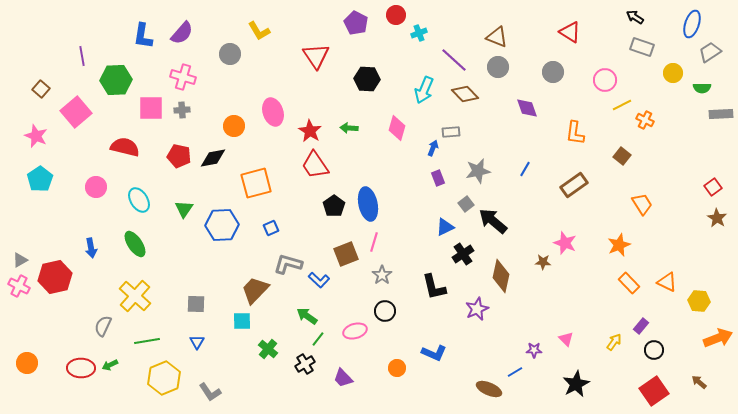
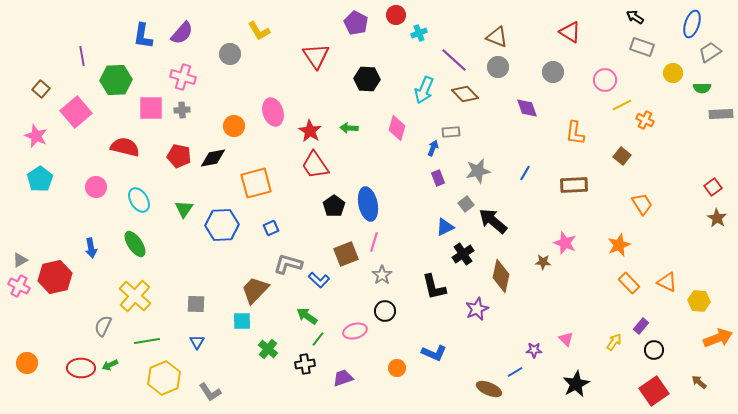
blue line at (525, 169): moved 4 px down
brown rectangle at (574, 185): rotated 32 degrees clockwise
black cross at (305, 364): rotated 24 degrees clockwise
purple trapezoid at (343, 378): rotated 115 degrees clockwise
